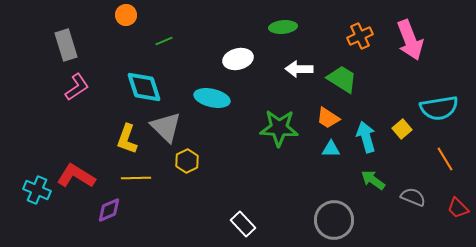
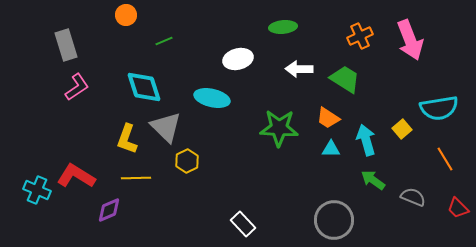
green trapezoid: moved 3 px right
cyan arrow: moved 3 px down
